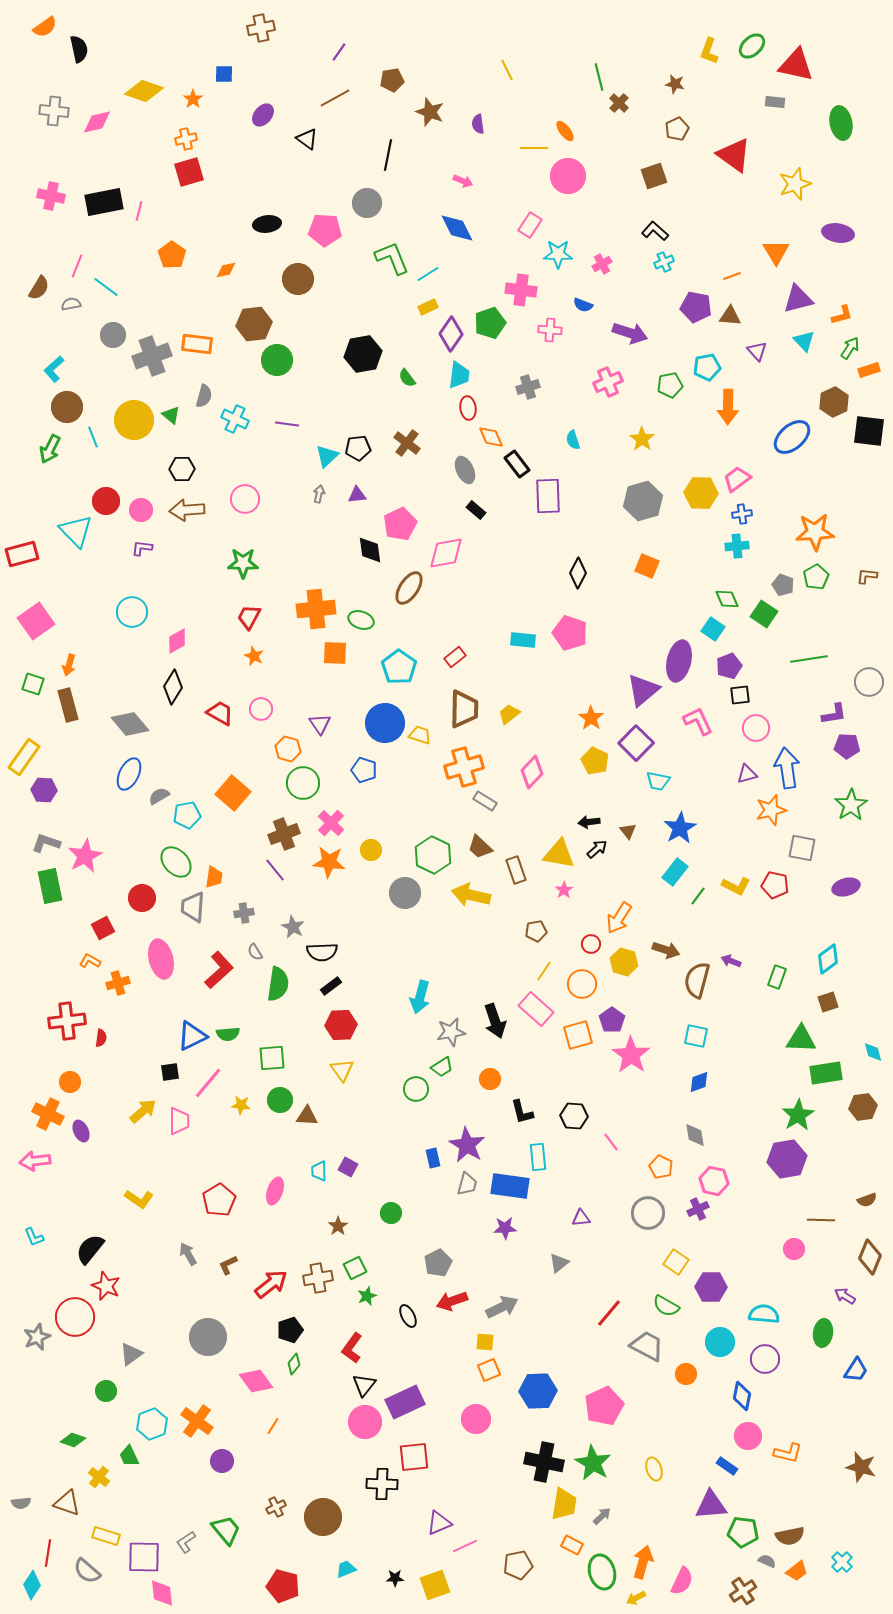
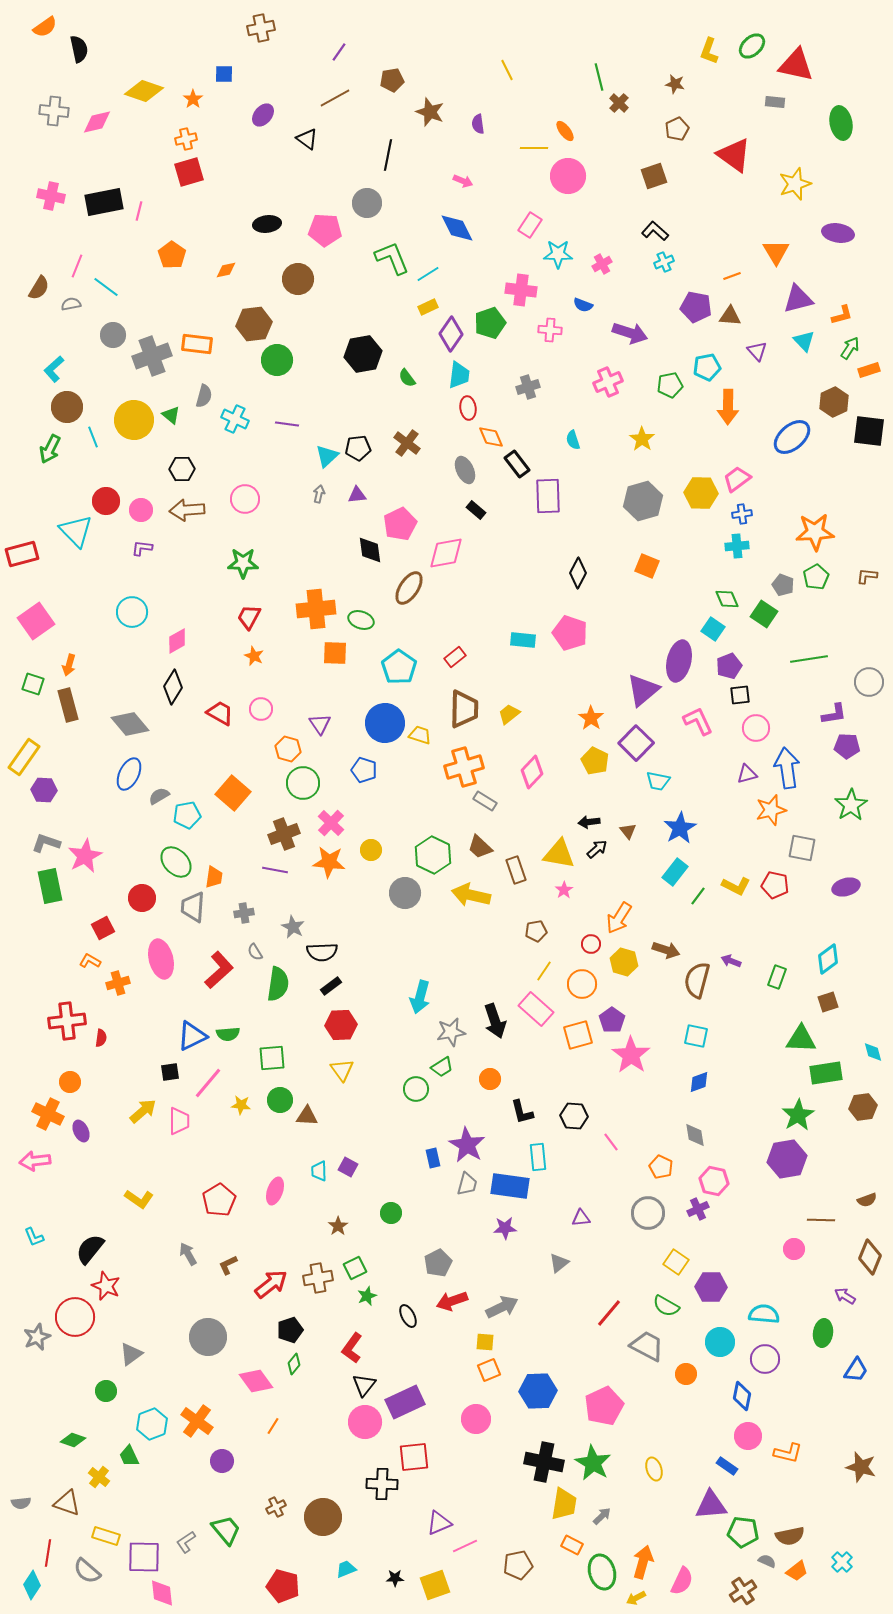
purple line at (275, 870): rotated 40 degrees counterclockwise
